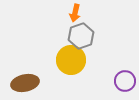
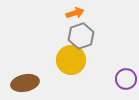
orange arrow: rotated 120 degrees counterclockwise
purple circle: moved 1 px right, 2 px up
